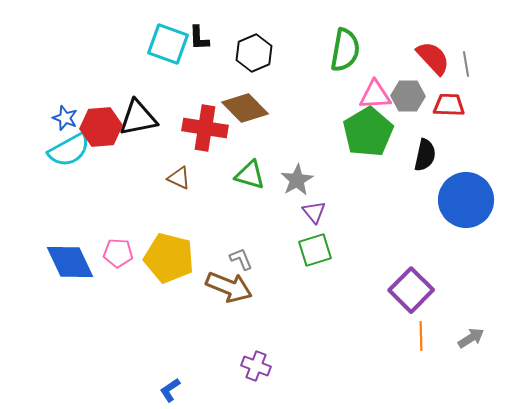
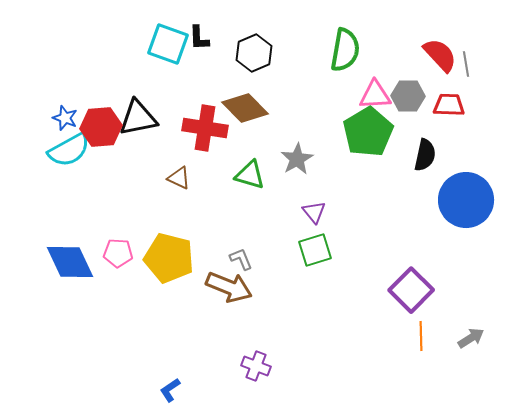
red semicircle: moved 7 px right, 3 px up
gray star: moved 21 px up
